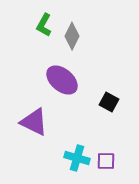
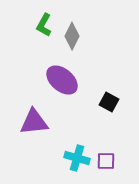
purple triangle: rotated 32 degrees counterclockwise
